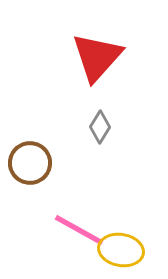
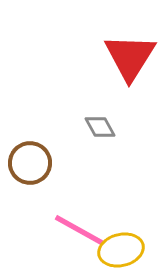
red triangle: moved 33 px right; rotated 10 degrees counterclockwise
gray diamond: rotated 60 degrees counterclockwise
yellow ellipse: rotated 24 degrees counterclockwise
